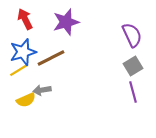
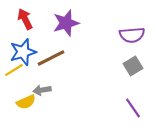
purple star: moved 1 px down
purple semicircle: rotated 110 degrees clockwise
yellow line: moved 5 px left
purple line: moved 16 px down; rotated 20 degrees counterclockwise
yellow semicircle: moved 2 px down
